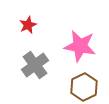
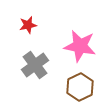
red star: rotated 12 degrees clockwise
brown hexagon: moved 4 px left
